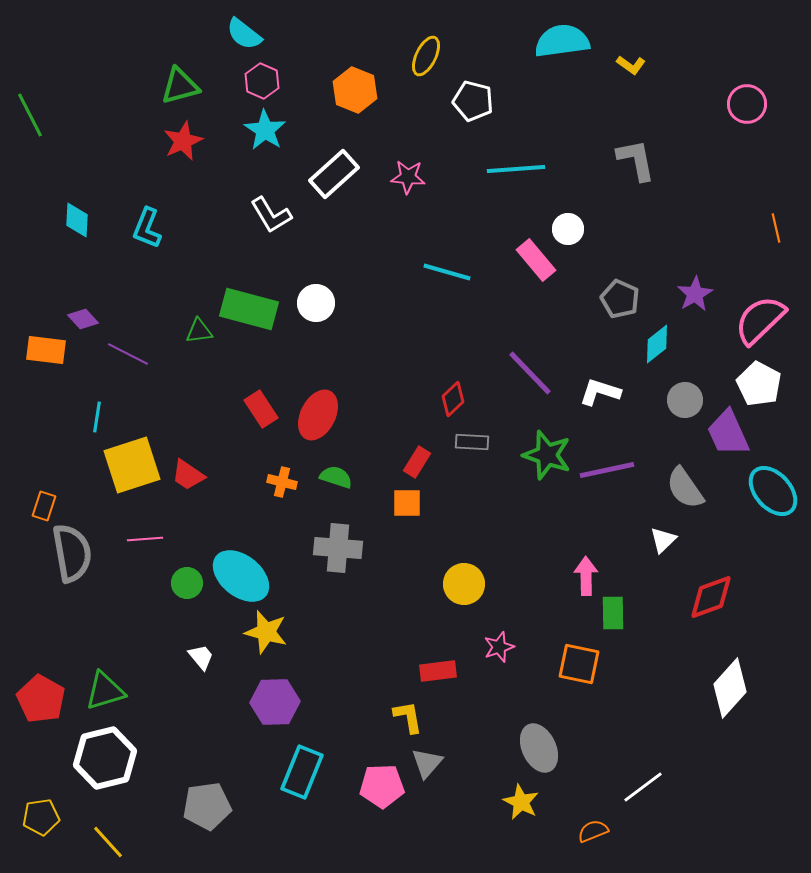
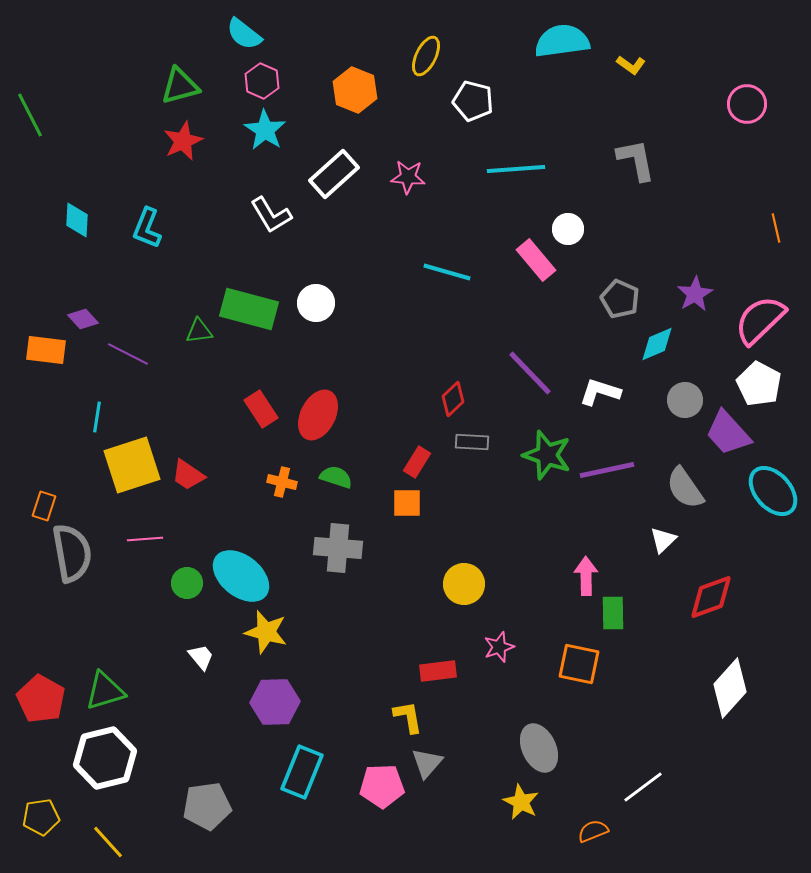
cyan diamond at (657, 344): rotated 15 degrees clockwise
purple trapezoid at (728, 433): rotated 18 degrees counterclockwise
